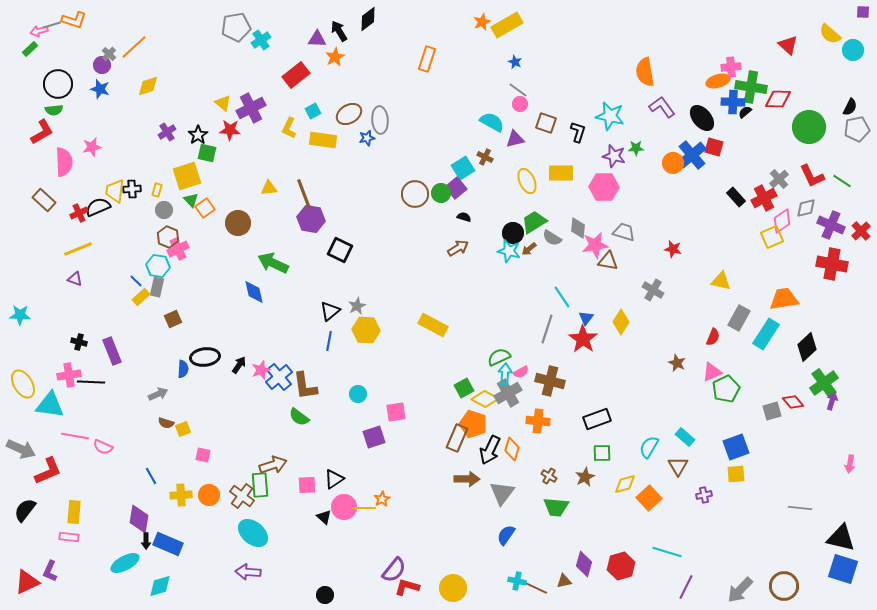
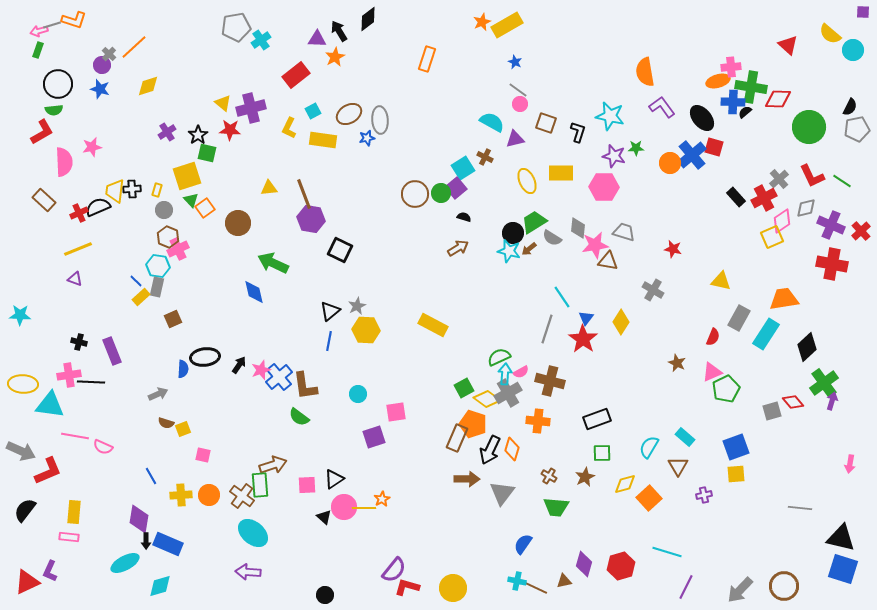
green rectangle at (30, 49): moved 8 px right, 1 px down; rotated 28 degrees counterclockwise
purple cross at (251, 108): rotated 12 degrees clockwise
orange circle at (673, 163): moved 3 px left
yellow ellipse at (23, 384): rotated 56 degrees counterclockwise
yellow diamond at (485, 399): moved 2 px right; rotated 8 degrees clockwise
gray arrow at (21, 449): moved 2 px down
blue semicircle at (506, 535): moved 17 px right, 9 px down
